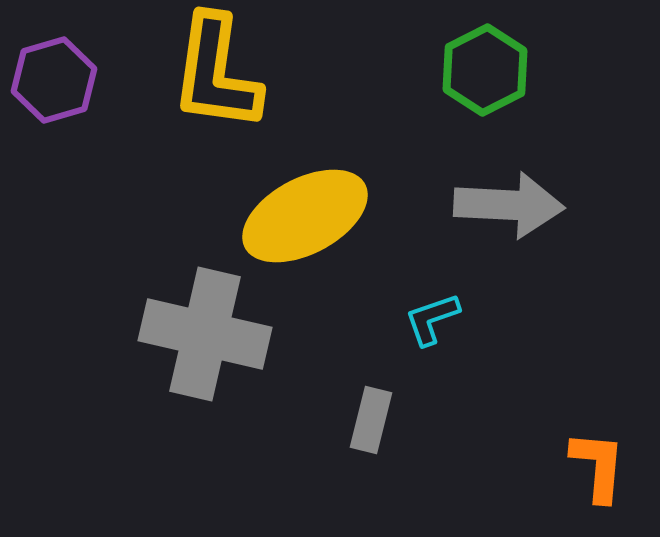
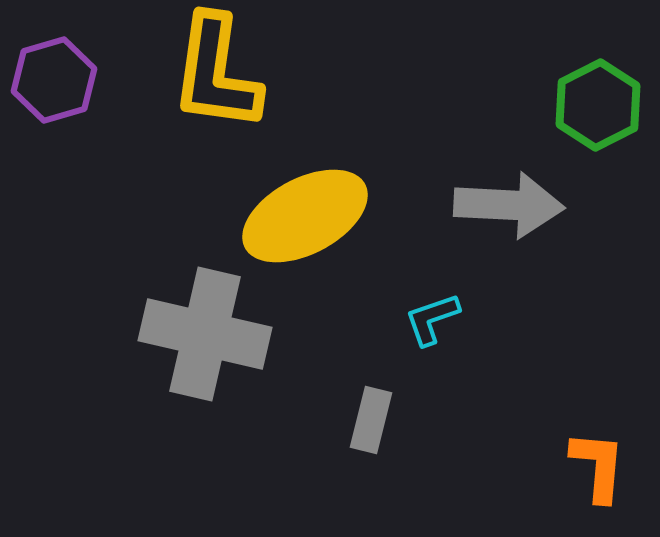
green hexagon: moved 113 px right, 35 px down
